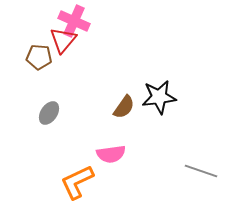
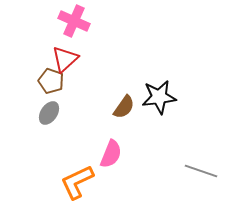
red triangle: moved 2 px right, 19 px down; rotated 8 degrees clockwise
brown pentagon: moved 12 px right, 24 px down; rotated 15 degrees clockwise
pink semicircle: rotated 60 degrees counterclockwise
